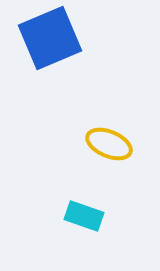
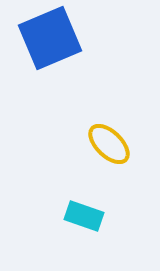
yellow ellipse: rotated 21 degrees clockwise
